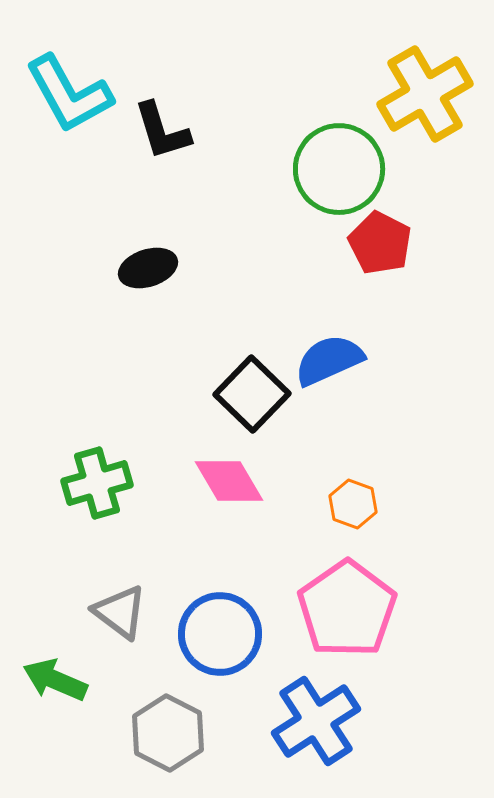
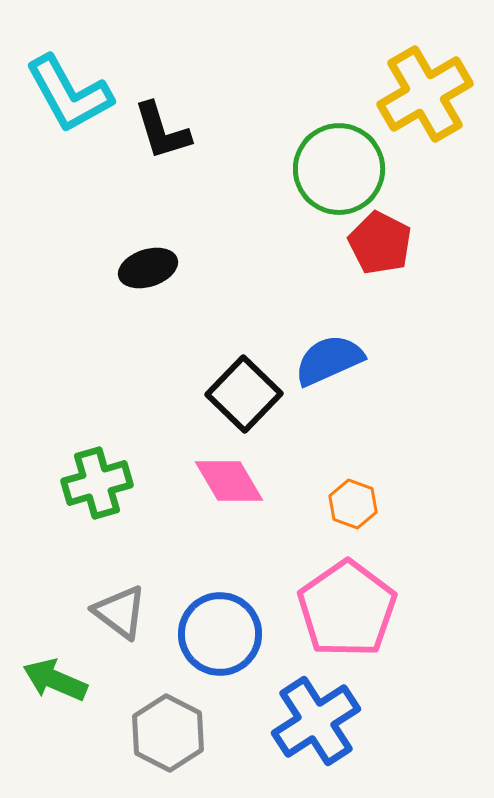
black square: moved 8 px left
